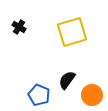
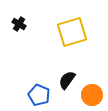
black cross: moved 3 px up
